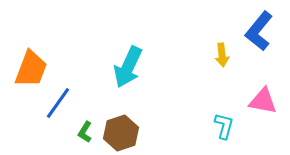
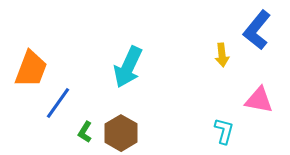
blue L-shape: moved 2 px left, 1 px up
pink triangle: moved 4 px left, 1 px up
cyan L-shape: moved 5 px down
brown hexagon: rotated 12 degrees counterclockwise
